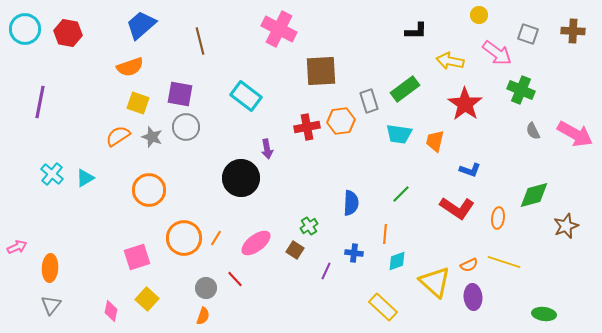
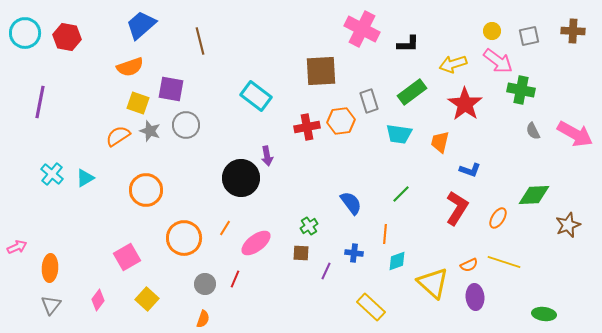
yellow circle at (479, 15): moved 13 px right, 16 px down
cyan circle at (25, 29): moved 4 px down
pink cross at (279, 29): moved 83 px right
black L-shape at (416, 31): moved 8 px left, 13 px down
red hexagon at (68, 33): moved 1 px left, 4 px down
gray square at (528, 34): moved 1 px right, 2 px down; rotated 30 degrees counterclockwise
pink arrow at (497, 53): moved 1 px right, 8 px down
yellow arrow at (450, 61): moved 3 px right, 3 px down; rotated 28 degrees counterclockwise
green rectangle at (405, 89): moved 7 px right, 3 px down
green cross at (521, 90): rotated 12 degrees counterclockwise
purple square at (180, 94): moved 9 px left, 5 px up
cyan rectangle at (246, 96): moved 10 px right
gray circle at (186, 127): moved 2 px up
gray star at (152, 137): moved 2 px left, 6 px up
orange trapezoid at (435, 141): moved 5 px right, 1 px down
purple arrow at (267, 149): moved 7 px down
orange circle at (149, 190): moved 3 px left
green diamond at (534, 195): rotated 12 degrees clockwise
blue semicircle at (351, 203): rotated 40 degrees counterclockwise
red L-shape at (457, 208): rotated 92 degrees counterclockwise
orange ellipse at (498, 218): rotated 25 degrees clockwise
brown star at (566, 226): moved 2 px right, 1 px up
orange line at (216, 238): moved 9 px right, 10 px up
brown square at (295, 250): moved 6 px right, 3 px down; rotated 30 degrees counterclockwise
pink square at (137, 257): moved 10 px left; rotated 12 degrees counterclockwise
red line at (235, 279): rotated 66 degrees clockwise
yellow triangle at (435, 282): moved 2 px left, 1 px down
gray circle at (206, 288): moved 1 px left, 4 px up
purple ellipse at (473, 297): moved 2 px right
yellow rectangle at (383, 307): moved 12 px left
pink diamond at (111, 311): moved 13 px left, 11 px up; rotated 25 degrees clockwise
orange semicircle at (203, 316): moved 3 px down
